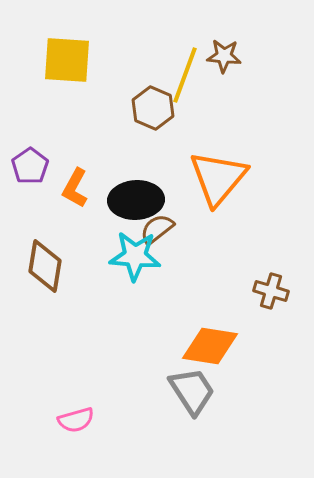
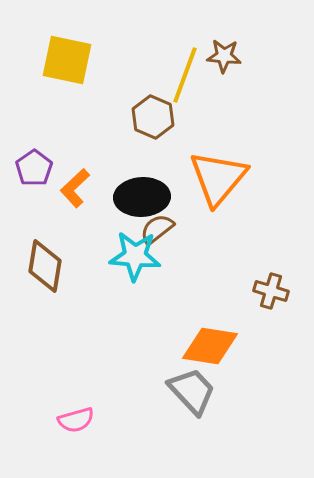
yellow square: rotated 8 degrees clockwise
brown hexagon: moved 9 px down
purple pentagon: moved 4 px right, 2 px down
orange L-shape: rotated 18 degrees clockwise
black ellipse: moved 6 px right, 3 px up
gray trapezoid: rotated 10 degrees counterclockwise
